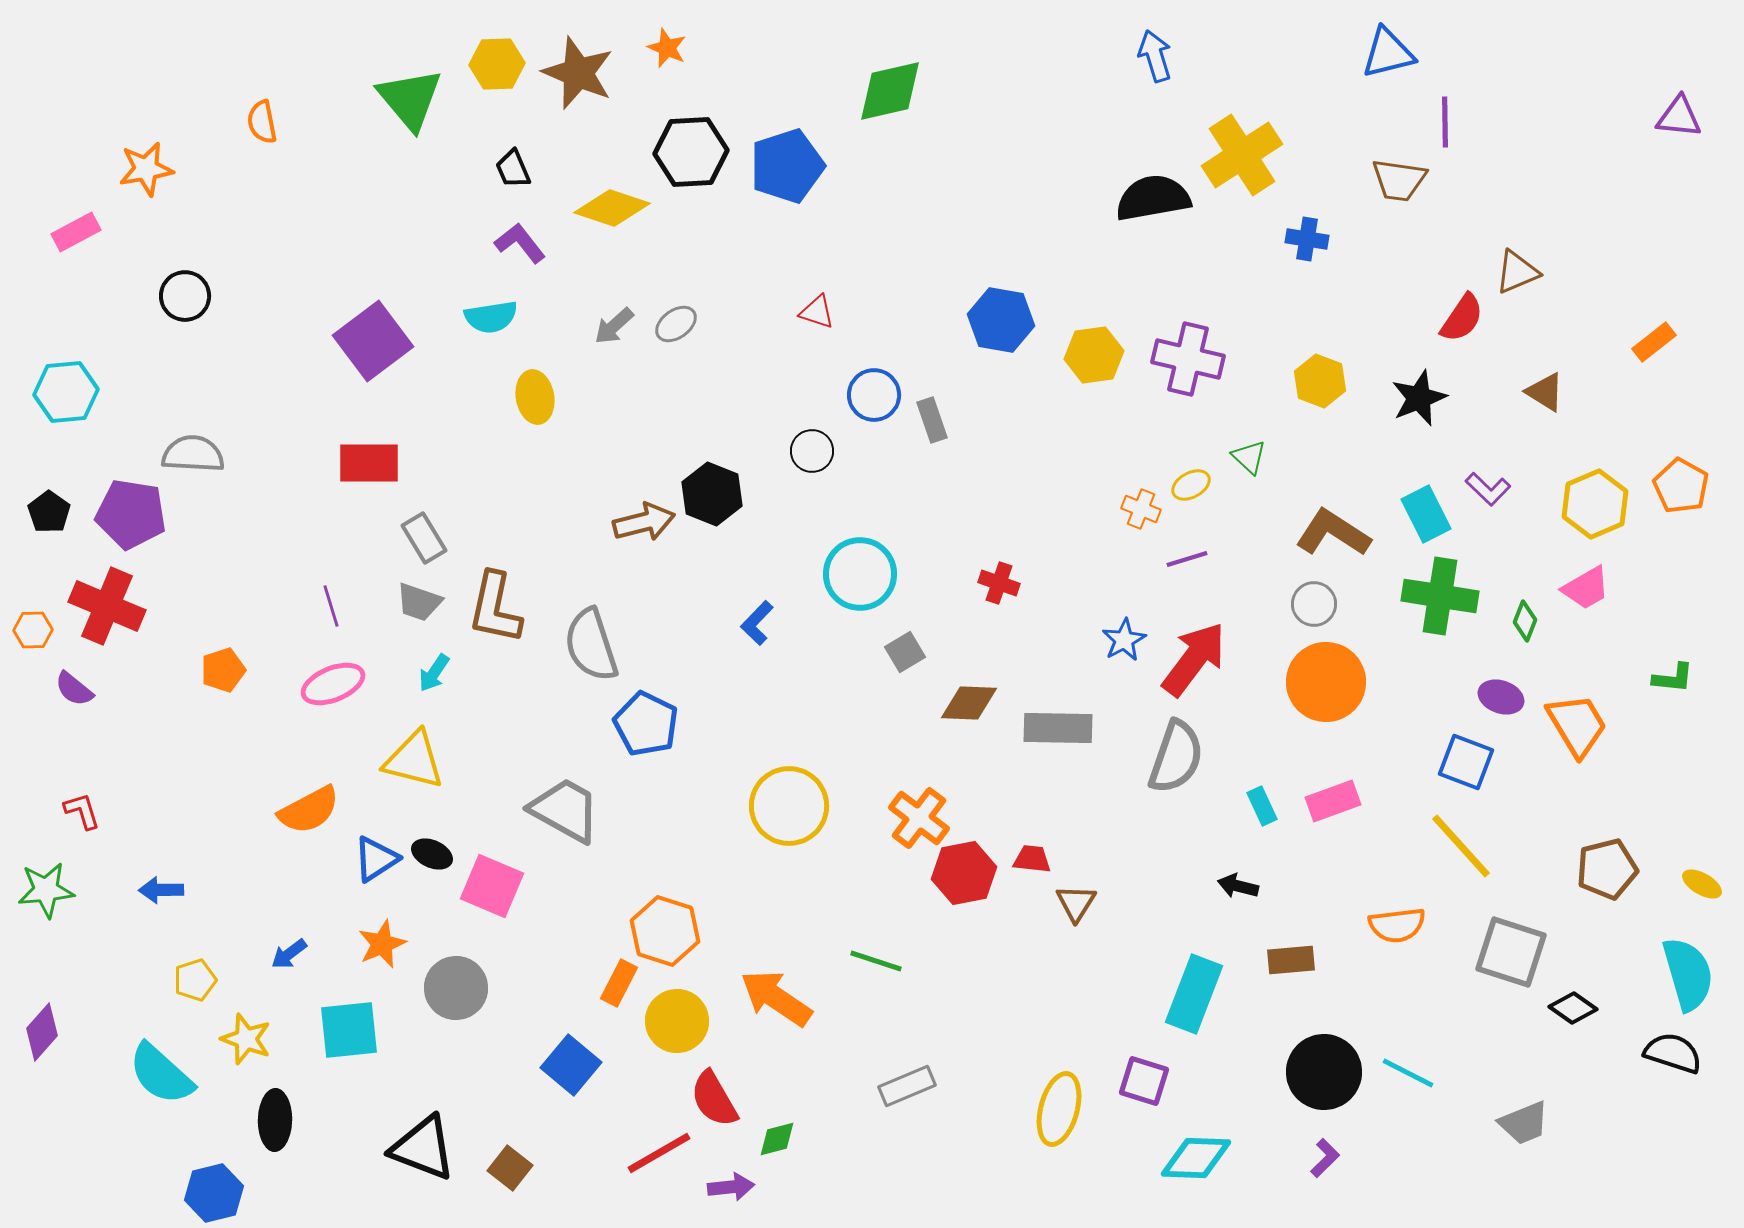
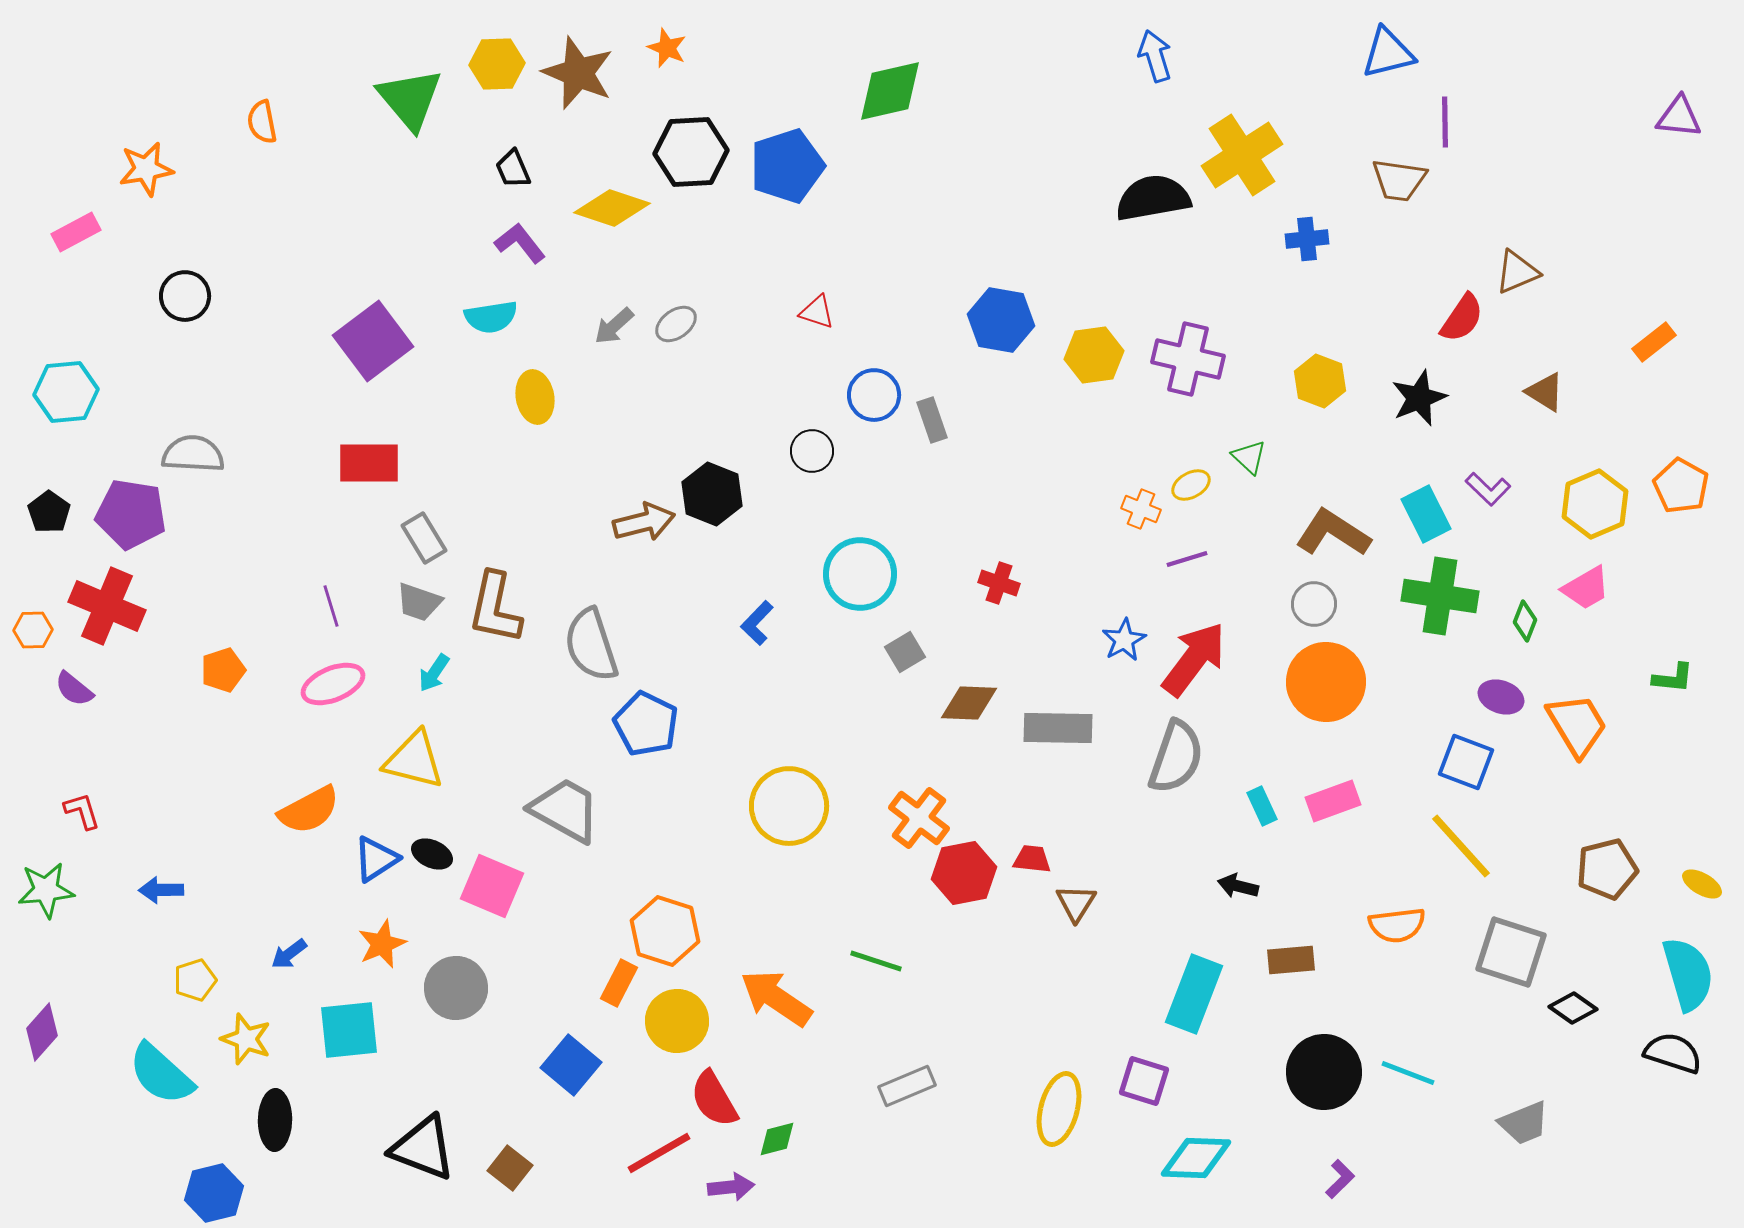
blue cross at (1307, 239): rotated 15 degrees counterclockwise
cyan line at (1408, 1073): rotated 6 degrees counterclockwise
purple L-shape at (1325, 1158): moved 15 px right, 21 px down
